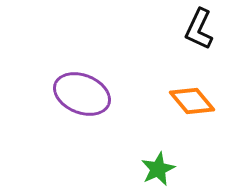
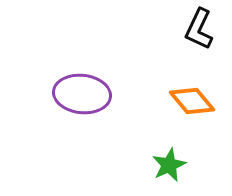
purple ellipse: rotated 16 degrees counterclockwise
green star: moved 11 px right, 4 px up
